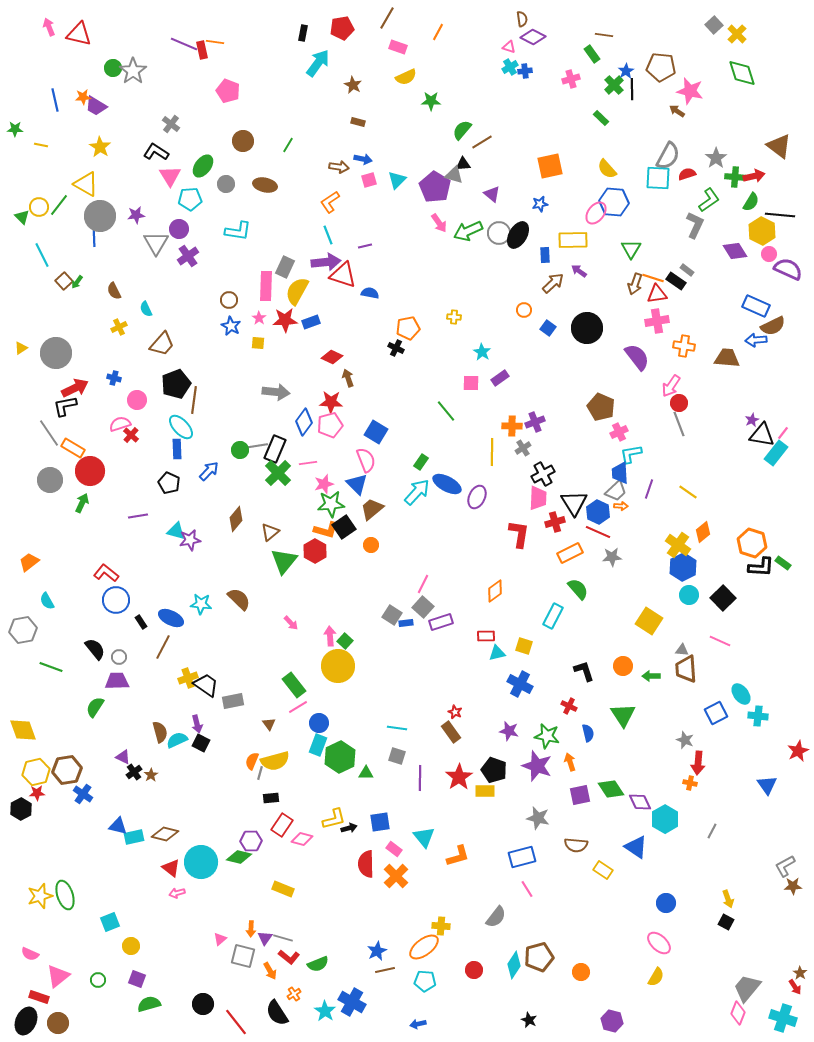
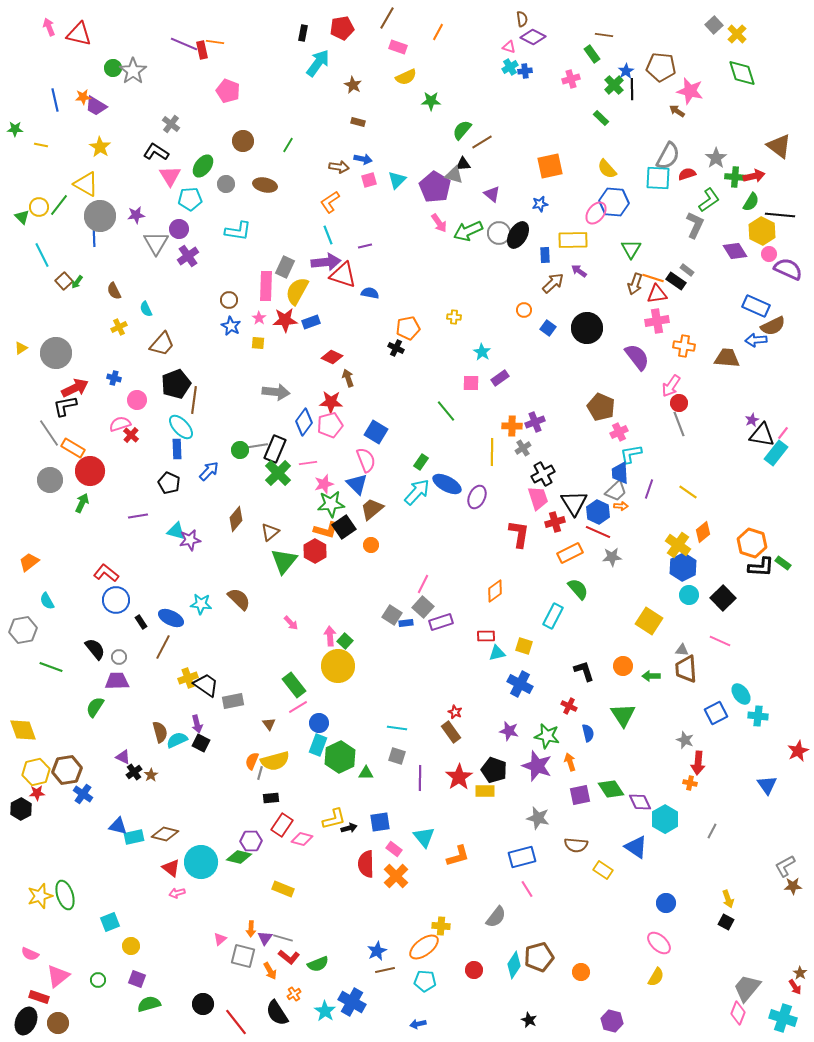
pink trapezoid at (538, 498): rotated 20 degrees counterclockwise
